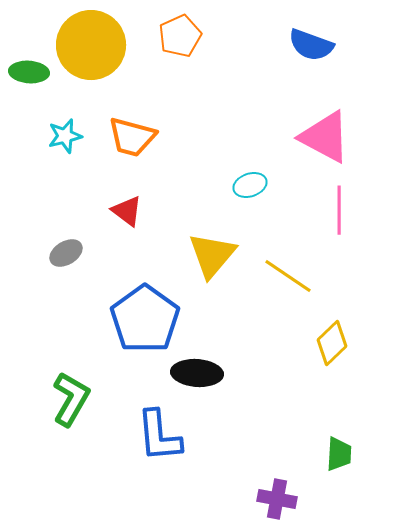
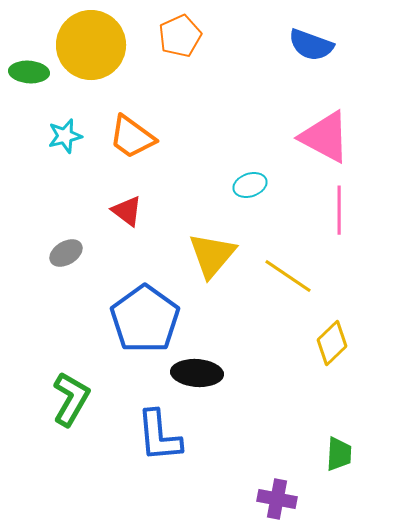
orange trapezoid: rotated 21 degrees clockwise
